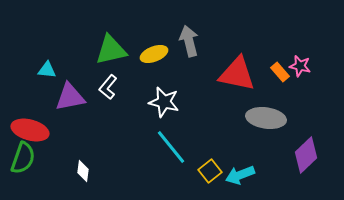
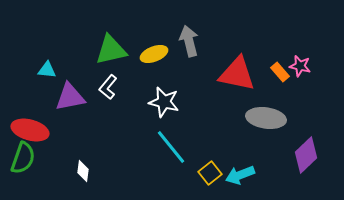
yellow square: moved 2 px down
